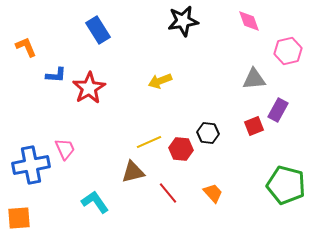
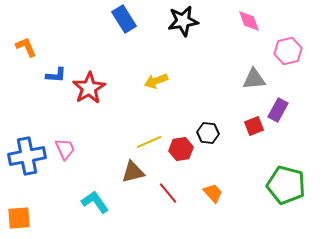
blue rectangle: moved 26 px right, 11 px up
yellow arrow: moved 4 px left
red hexagon: rotated 15 degrees counterclockwise
blue cross: moved 4 px left, 9 px up
